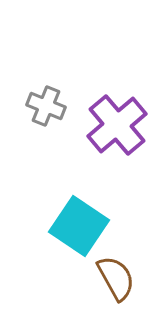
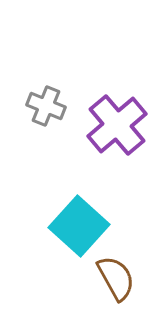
cyan square: rotated 8 degrees clockwise
